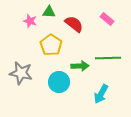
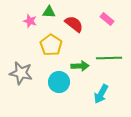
green line: moved 1 px right
